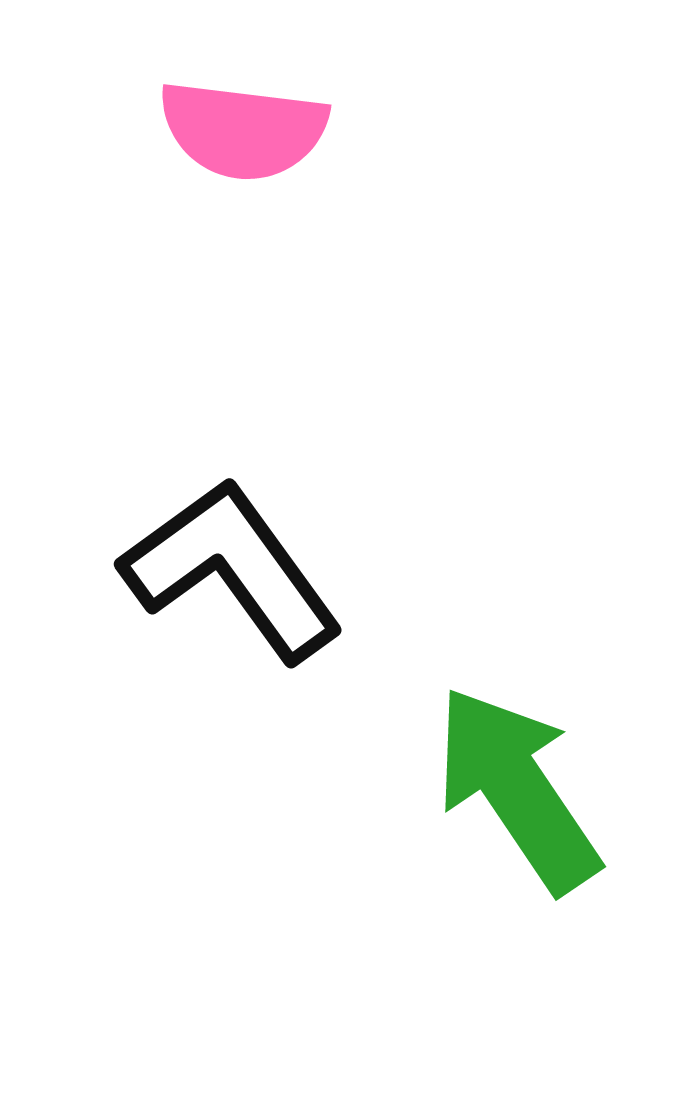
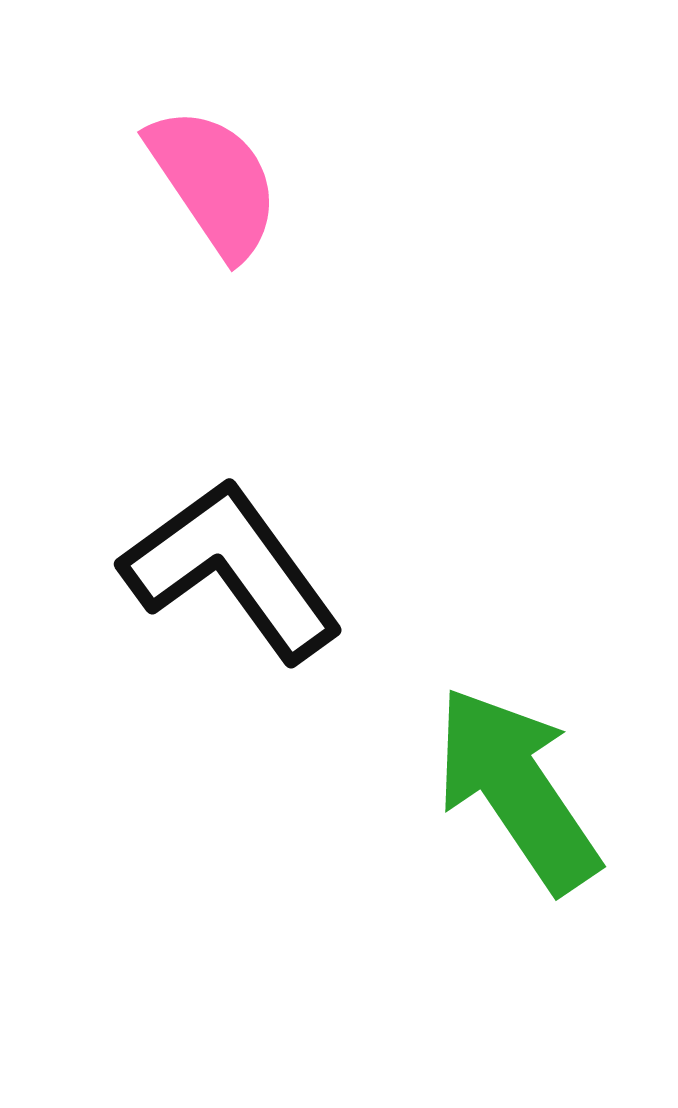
pink semicircle: moved 29 px left, 52 px down; rotated 131 degrees counterclockwise
